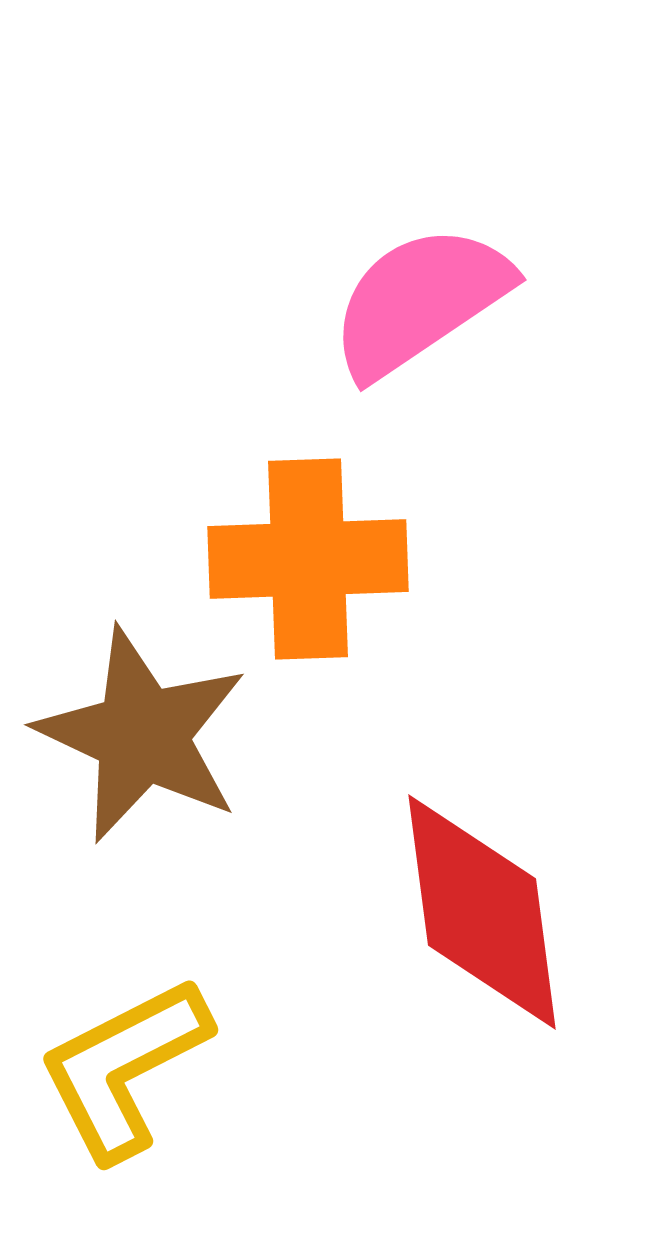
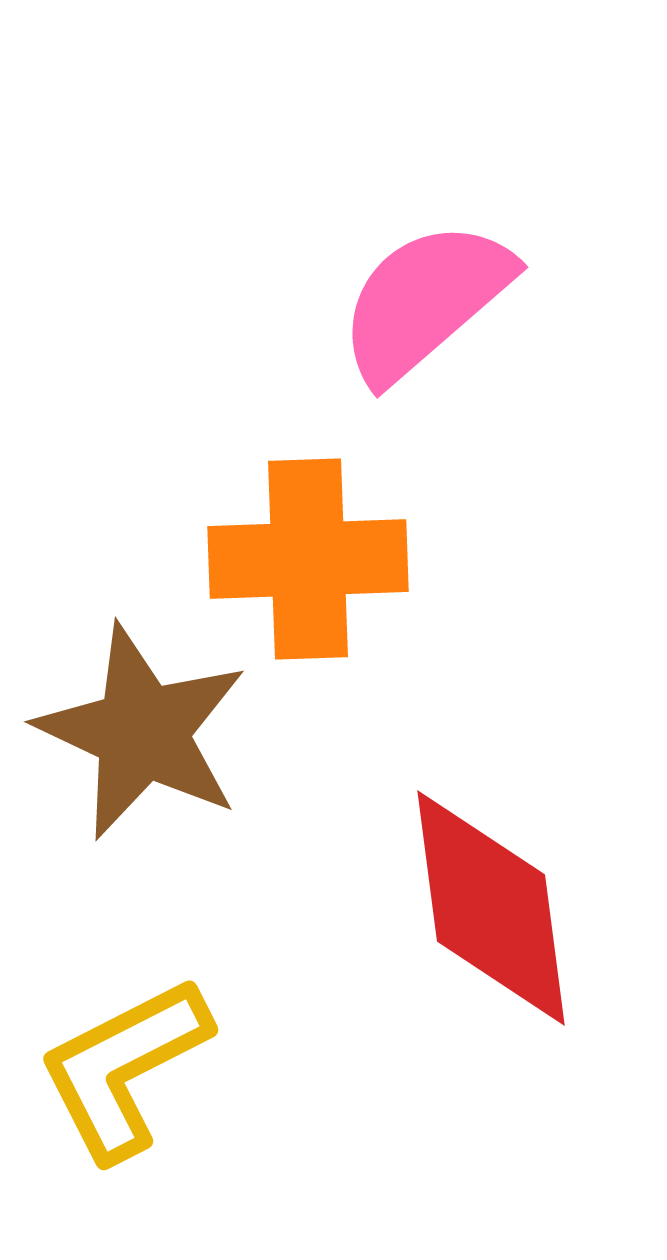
pink semicircle: moved 5 px right; rotated 7 degrees counterclockwise
brown star: moved 3 px up
red diamond: moved 9 px right, 4 px up
